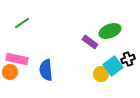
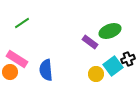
pink rectangle: rotated 20 degrees clockwise
yellow circle: moved 5 px left
